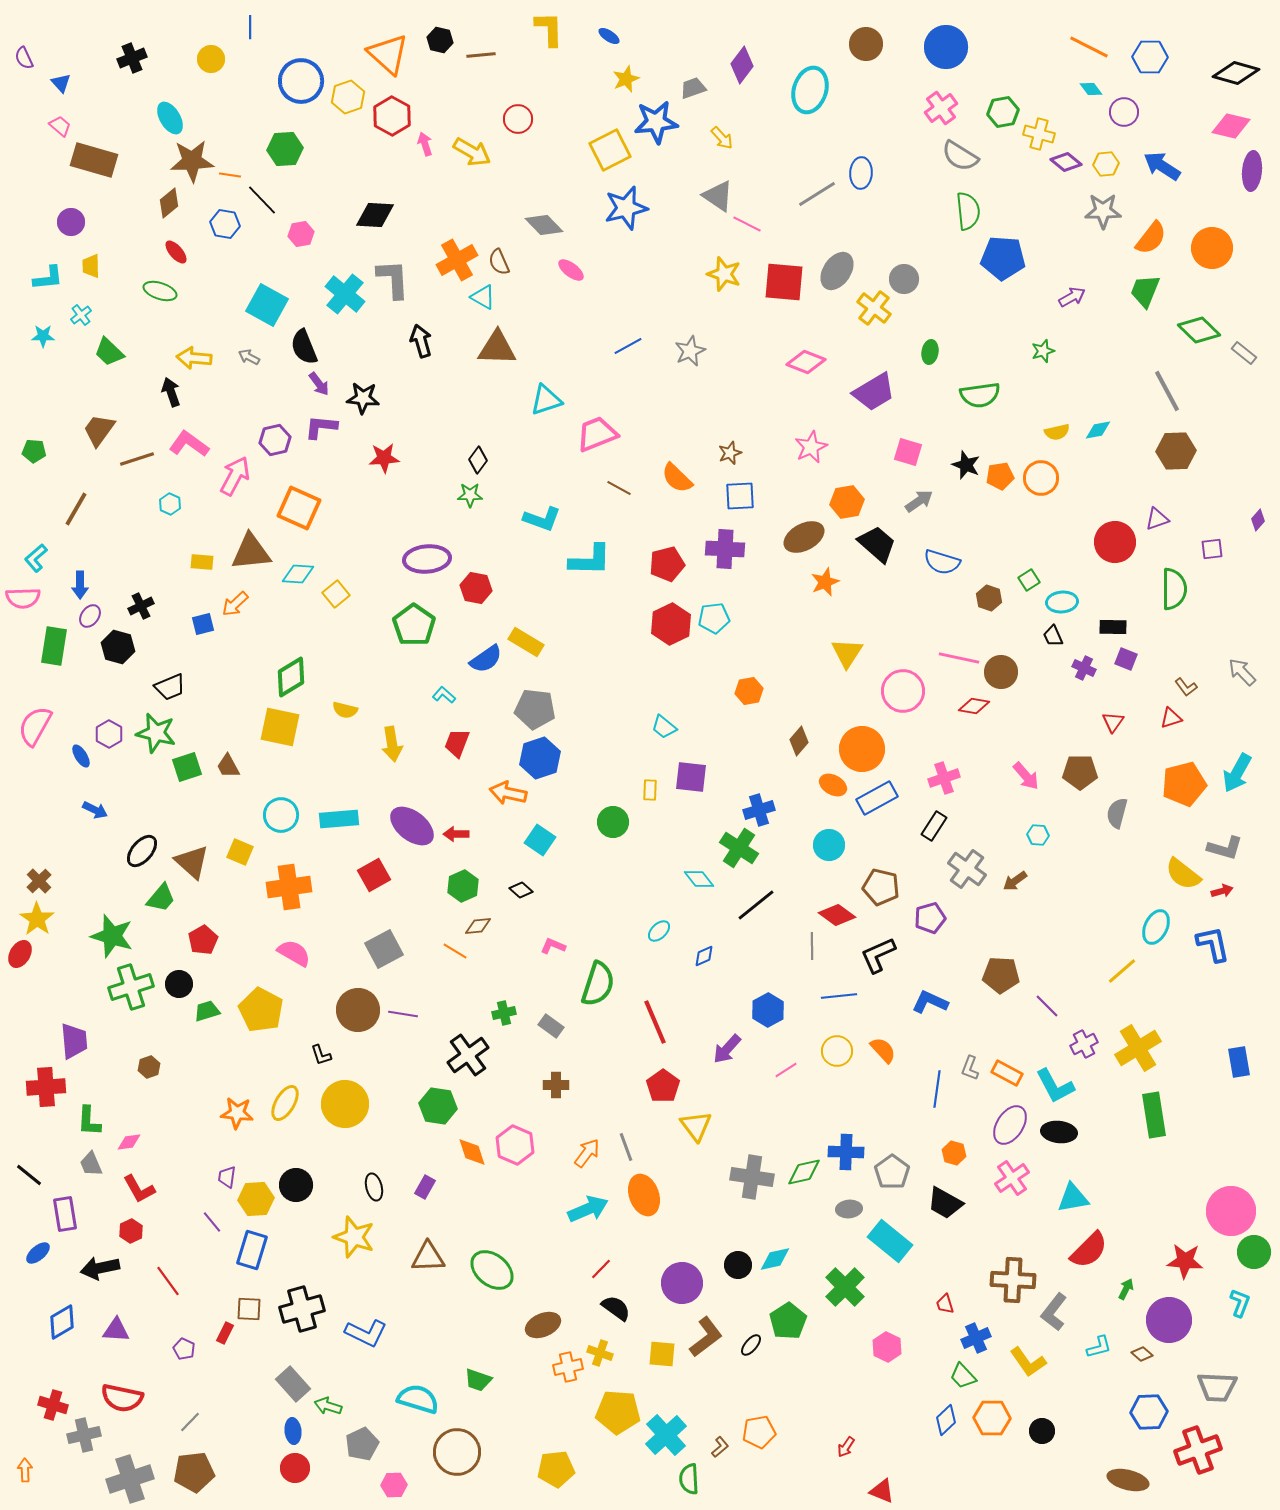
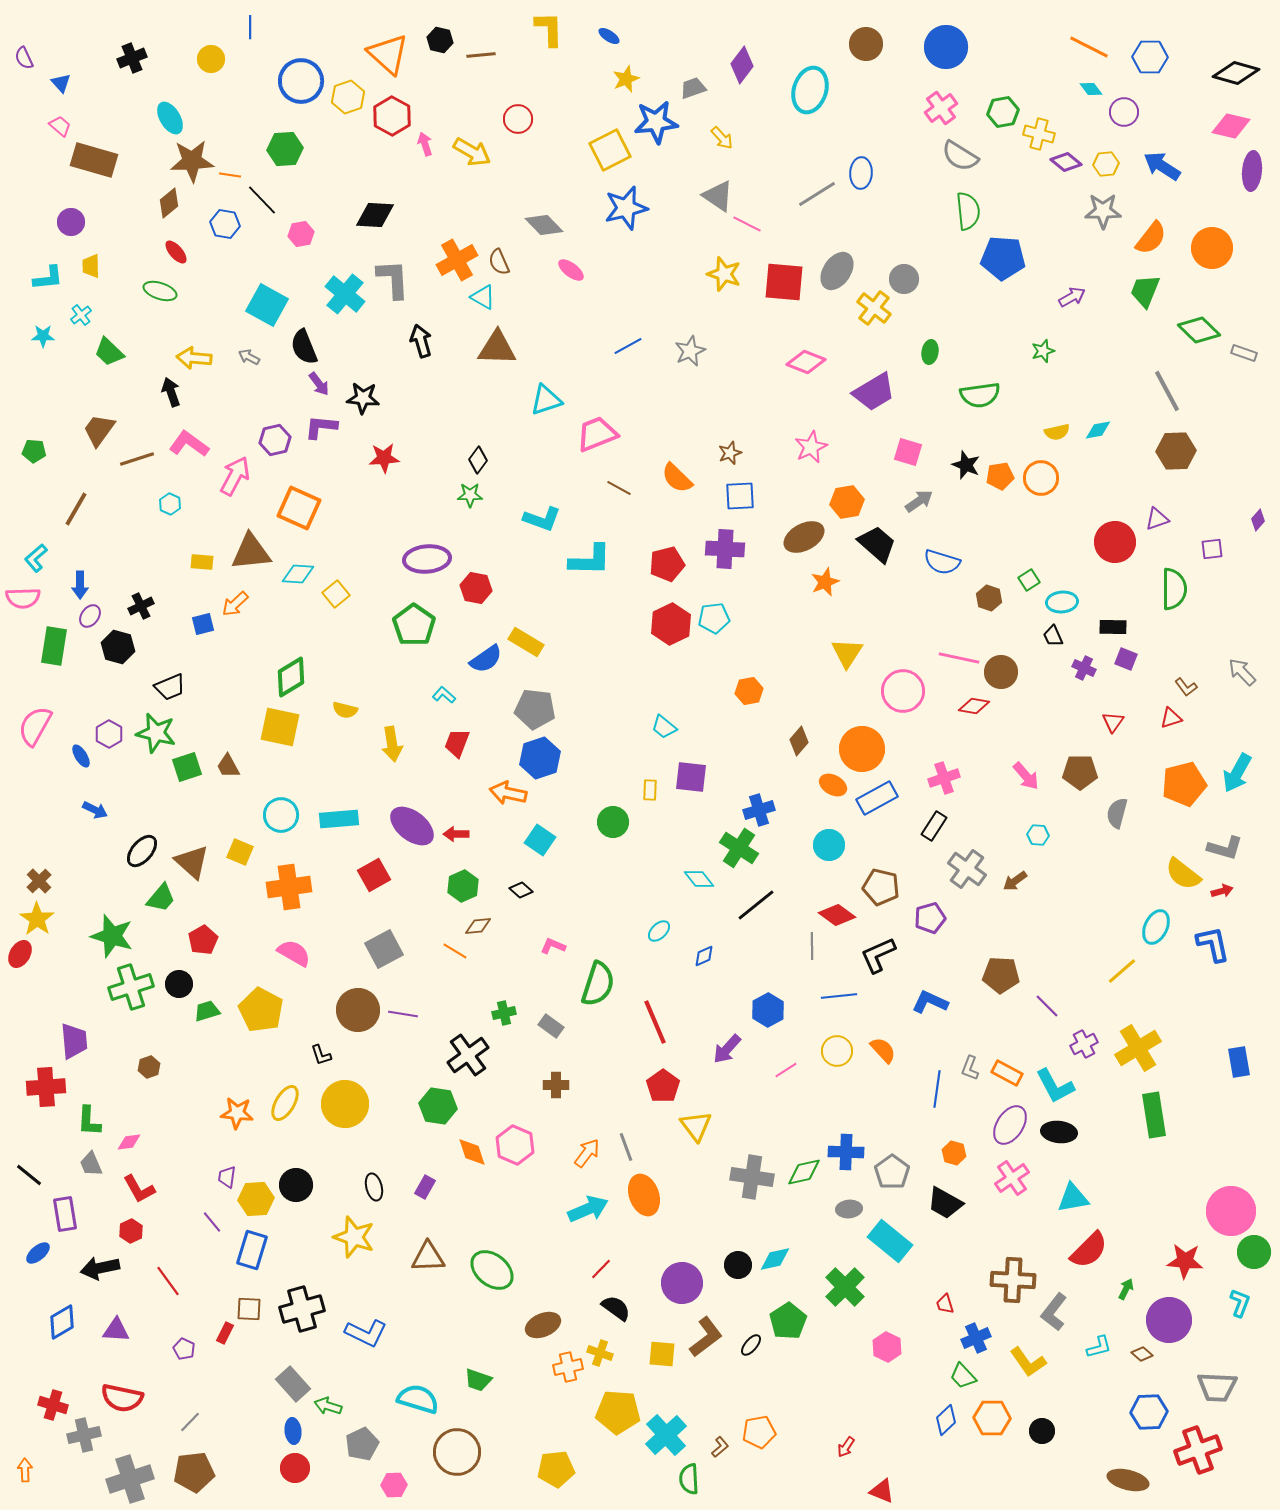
gray rectangle at (1244, 353): rotated 20 degrees counterclockwise
